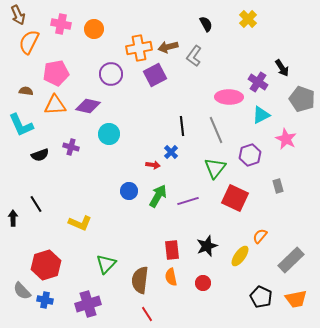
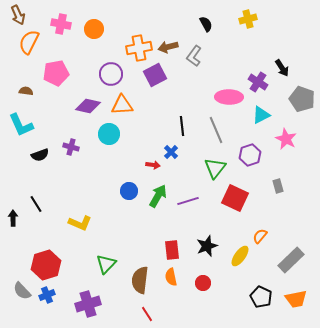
yellow cross at (248, 19): rotated 30 degrees clockwise
orange triangle at (55, 105): moved 67 px right
blue cross at (45, 300): moved 2 px right, 5 px up; rotated 35 degrees counterclockwise
